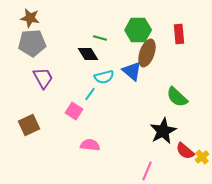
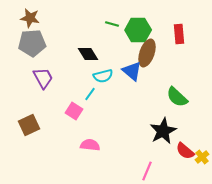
green line: moved 12 px right, 14 px up
cyan semicircle: moved 1 px left, 1 px up
